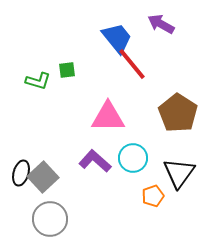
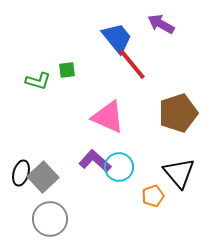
brown pentagon: rotated 21 degrees clockwise
pink triangle: rotated 24 degrees clockwise
cyan circle: moved 14 px left, 9 px down
black triangle: rotated 16 degrees counterclockwise
